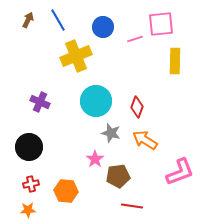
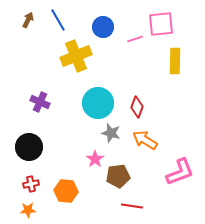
cyan circle: moved 2 px right, 2 px down
